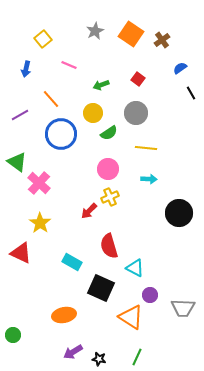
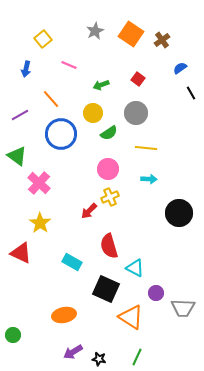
green triangle: moved 6 px up
black square: moved 5 px right, 1 px down
purple circle: moved 6 px right, 2 px up
